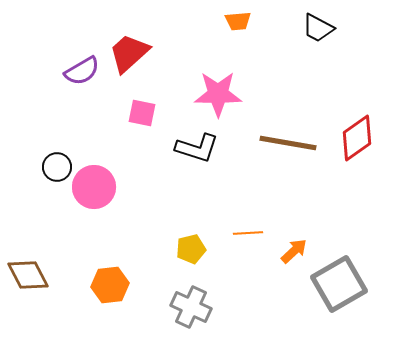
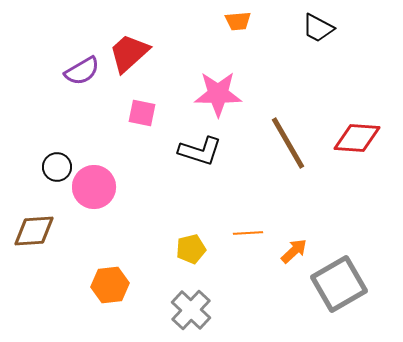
red diamond: rotated 39 degrees clockwise
brown line: rotated 50 degrees clockwise
black L-shape: moved 3 px right, 3 px down
brown diamond: moved 6 px right, 44 px up; rotated 66 degrees counterclockwise
gray cross: moved 3 px down; rotated 18 degrees clockwise
